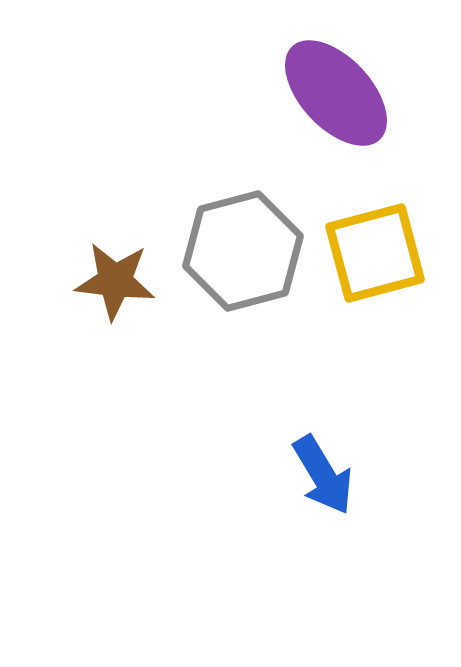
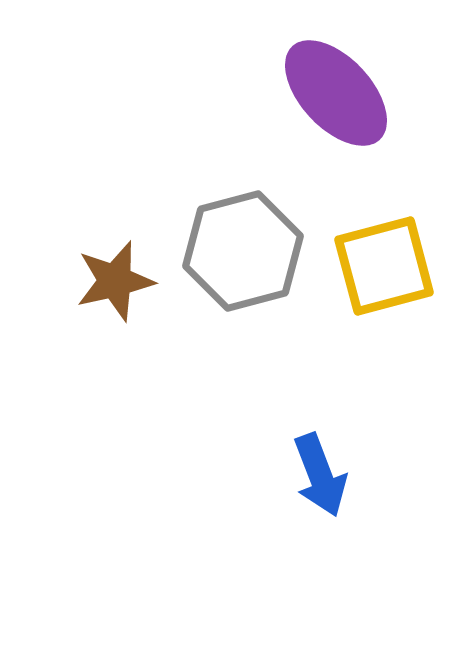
yellow square: moved 9 px right, 13 px down
brown star: rotated 20 degrees counterclockwise
blue arrow: moved 3 px left; rotated 10 degrees clockwise
